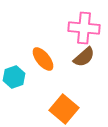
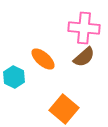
orange ellipse: rotated 10 degrees counterclockwise
cyan hexagon: rotated 15 degrees counterclockwise
